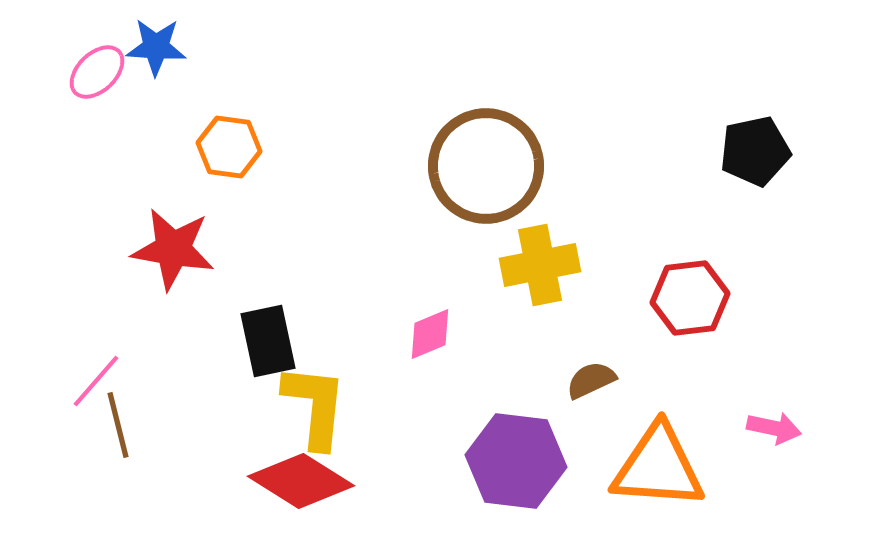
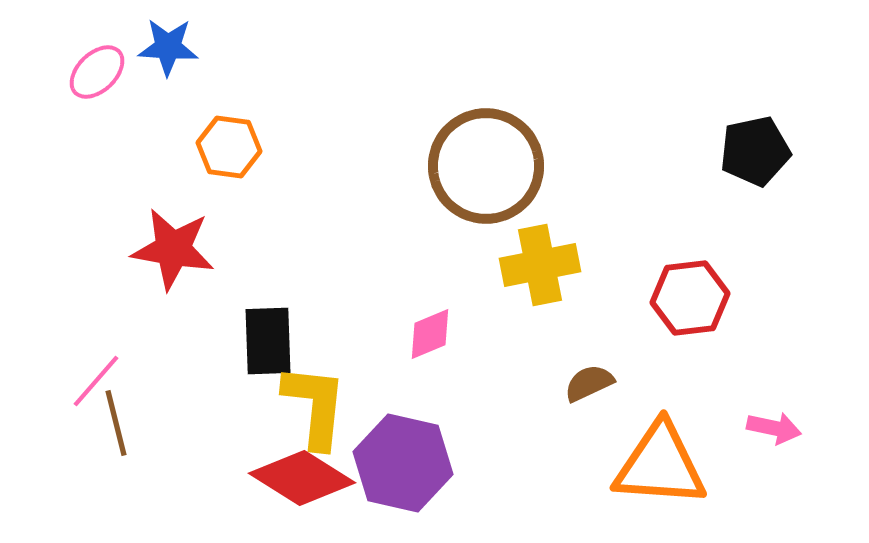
blue star: moved 12 px right
black rectangle: rotated 10 degrees clockwise
brown semicircle: moved 2 px left, 3 px down
brown line: moved 2 px left, 2 px up
purple hexagon: moved 113 px left, 2 px down; rotated 6 degrees clockwise
orange triangle: moved 2 px right, 2 px up
red diamond: moved 1 px right, 3 px up
